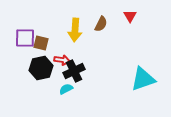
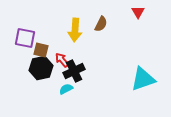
red triangle: moved 8 px right, 4 px up
purple square: rotated 10 degrees clockwise
brown square: moved 7 px down
red arrow: rotated 140 degrees counterclockwise
